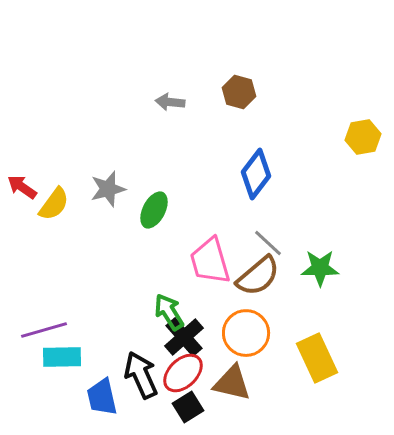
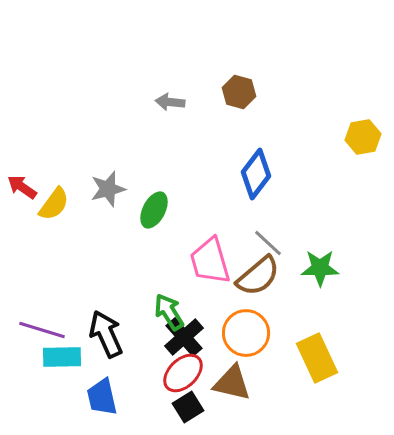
purple line: moved 2 px left; rotated 33 degrees clockwise
black arrow: moved 35 px left, 41 px up
